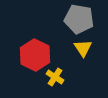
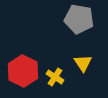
yellow triangle: moved 15 px down
red hexagon: moved 12 px left, 16 px down
